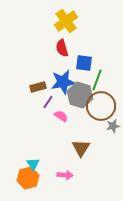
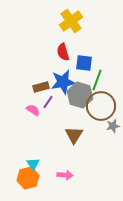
yellow cross: moved 5 px right
red semicircle: moved 1 px right, 4 px down
brown rectangle: moved 3 px right
pink semicircle: moved 28 px left, 6 px up
brown triangle: moved 7 px left, 13 px up
